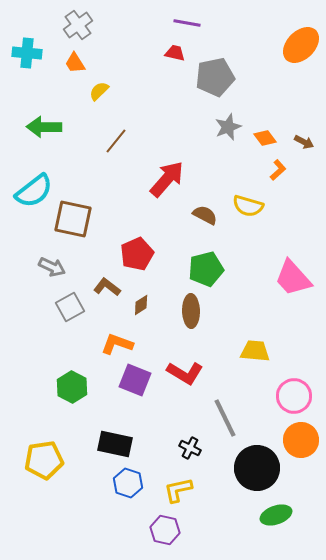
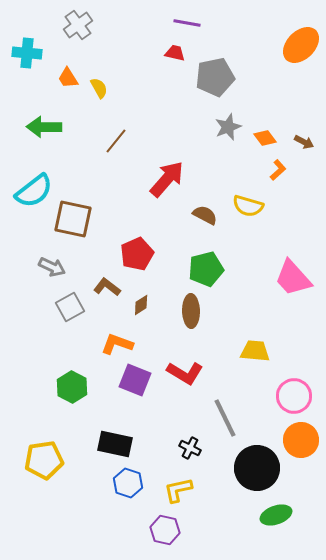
orange trapezoid at (75, 63): moved 7 px left, 15 px down
yellow semicircle at (99, 91): moved 3 px up; rotated 105 degrees clockwise
